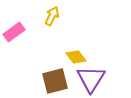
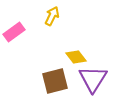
purple triangle: moved 2 px right
